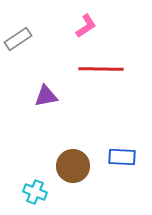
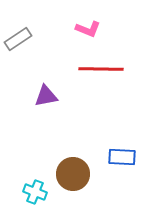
pink L-shape: moved 2 px right, 3 px down; rotated 55 degrees clockwise
brown circle: moved 8 px down
